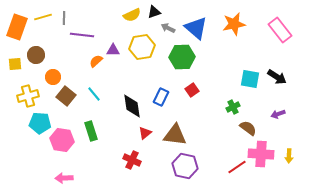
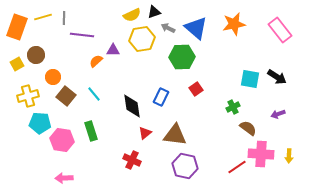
yellow hexagon: moved 8 px up
yellow square: moved 2 px right; rotated 24 degrees counterclockwise
red square: moved 4 px right, 1 px up
